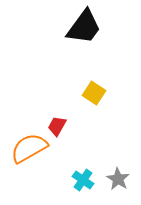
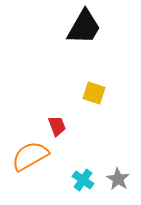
black trapezoid: rotated 6 degrees counterclockwise
yellow square: rotated 15 degrees counterclockwise
red trapezoid: rotated 130 degrees clockwise
orange semicircle: moved 1 px right, 8 px down
